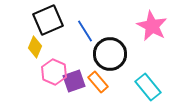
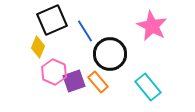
black square: moved 4 px right
yellow diamond: moved 3 px right
